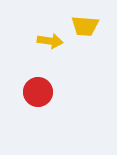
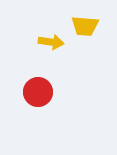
yellow arrow: moved 1 px right, 1 px down
